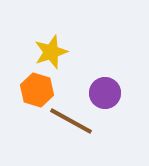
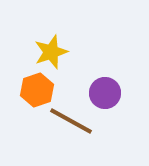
orange hexagon: rotated 24 degrees clockwise
